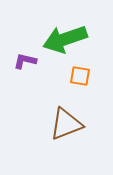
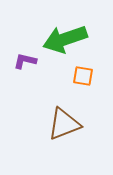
orange square: moved 3 px right
brown triangle: moved 2 px left
